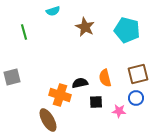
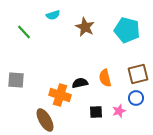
cyan semicircle: moved 4 px down
green line: rotated 28 degrees counterclockwise
gray square: moved 4 px right, 3 px down; rotated 18 degrees clockwise
black square: moved 10 px down
pink star: rotated 24 degrees counterclockwise
brown ellipse: moved 3 px left
